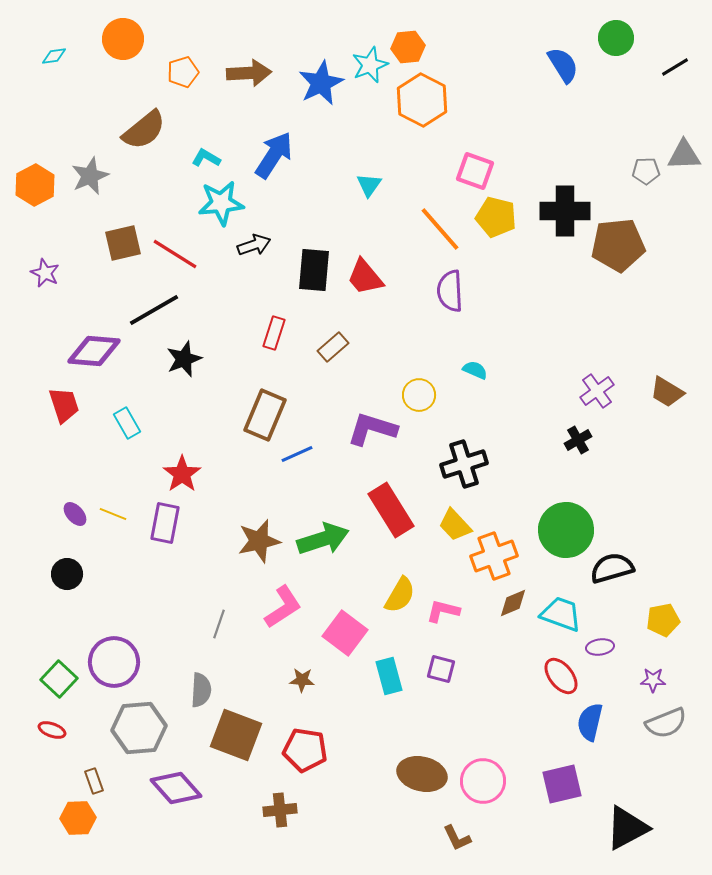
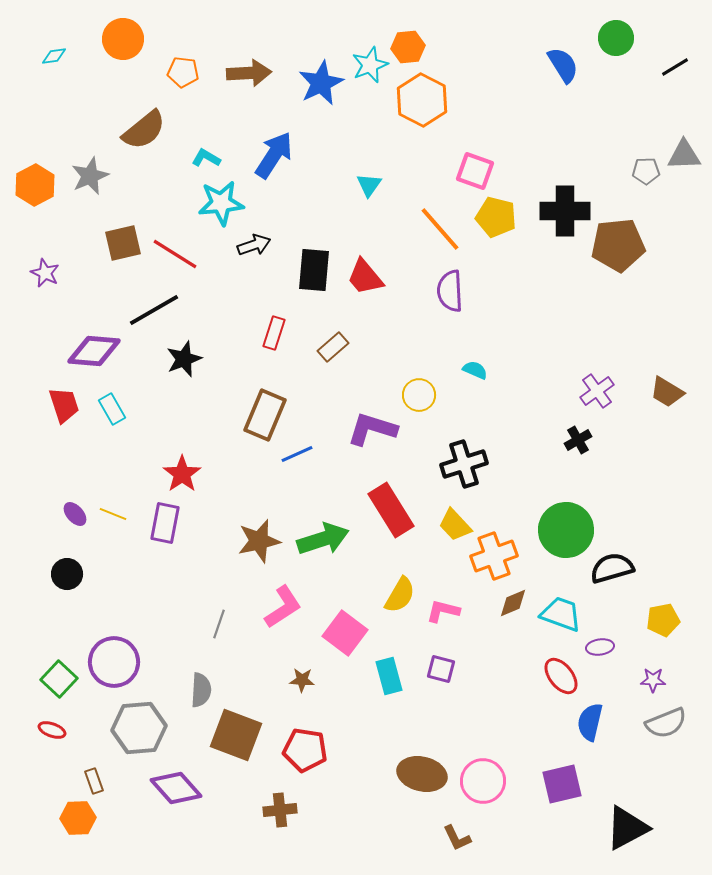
orange pentagon at (183, 72): rotated 24 degrees clockwise
cyan rectangle at (127, 423): moved 15 px left, 14 px up
